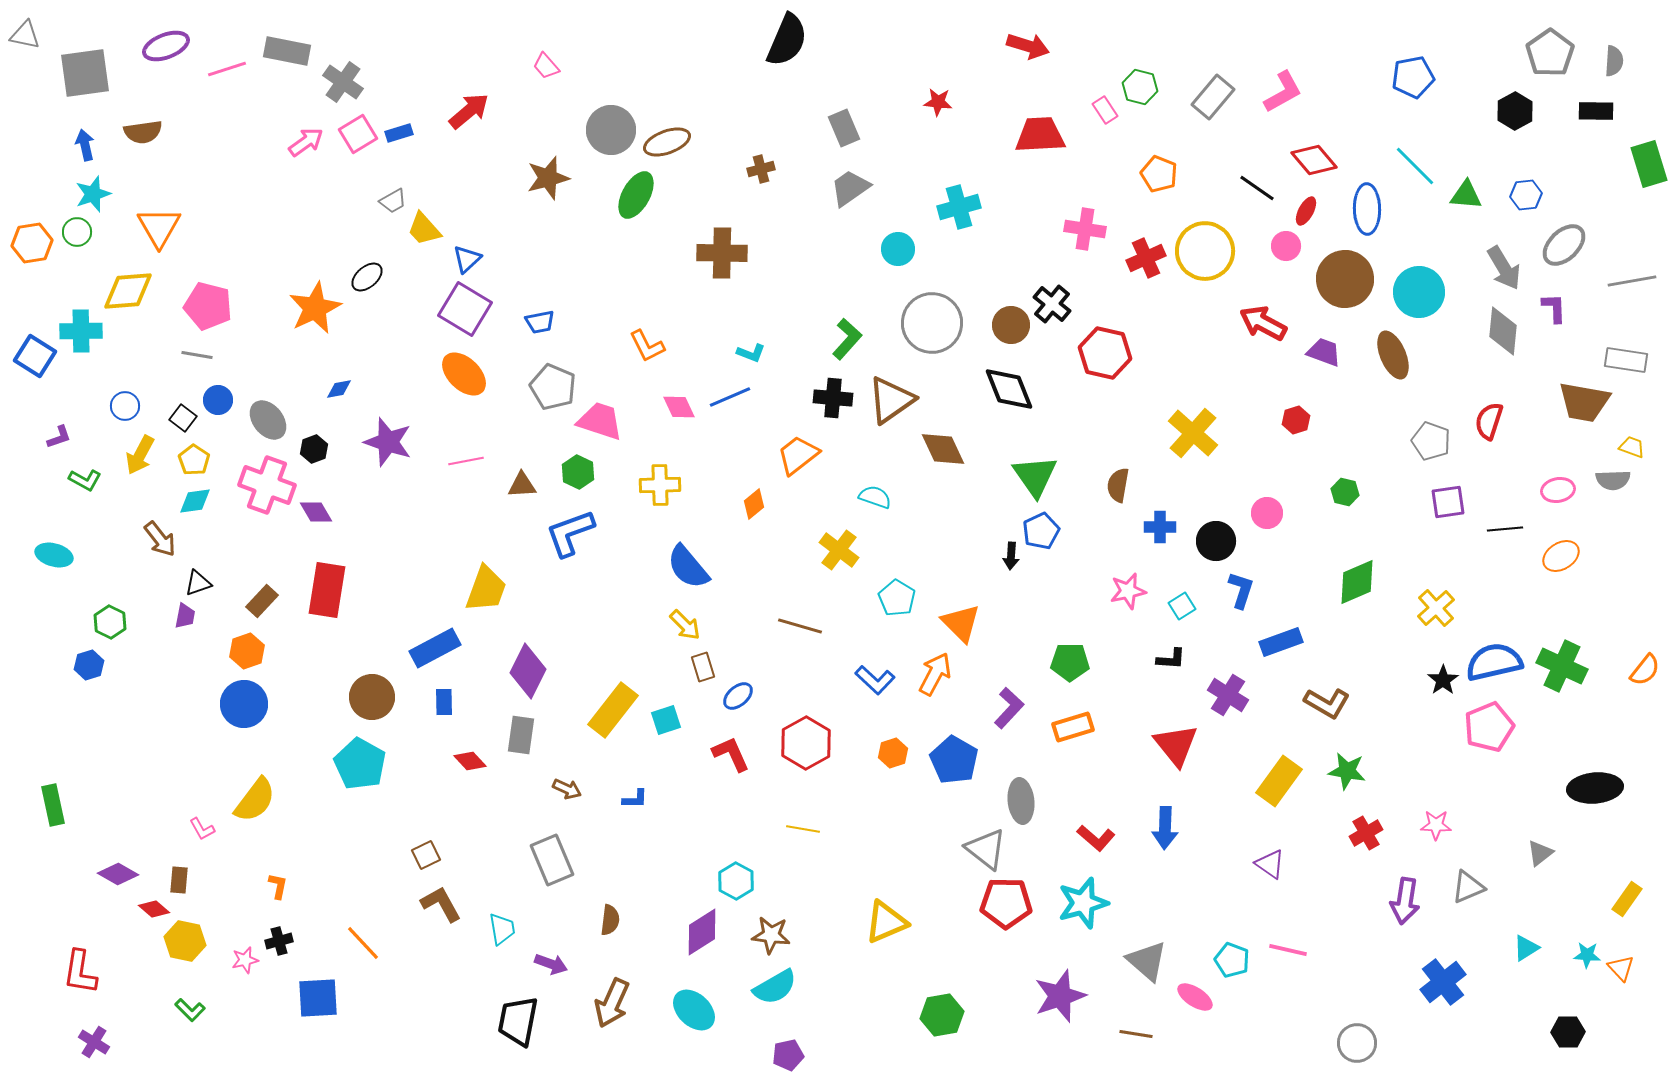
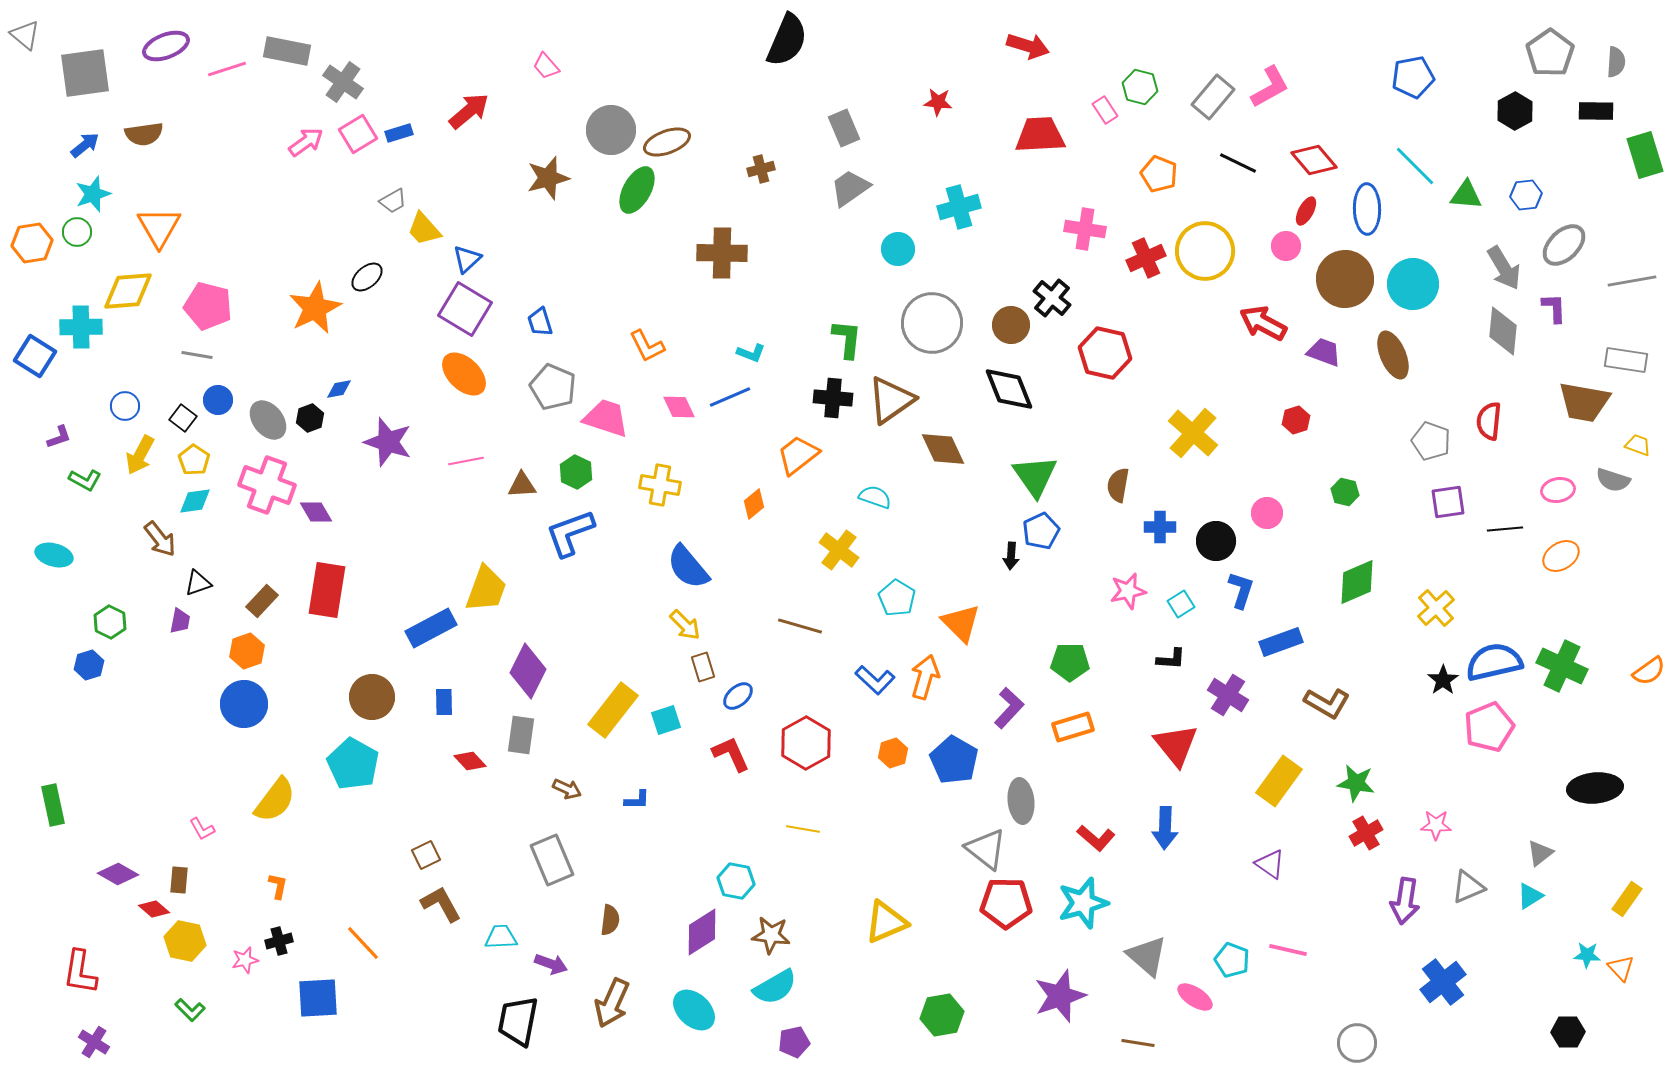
gray triangle at (25, 35): rotated 28 degrees clockwise
gray semicircle at (1614, 61): moved 2 px right, 1 px down
pink L-shape at (1283, 92): moved 13 px left, 5 px up
brown semicircle at (143, 132): moved 1 px right, 2 px down
blue arrow at (85, 145): rotated 64 degrees clockwise
green rectangle at (1649, 164): moved 4 px left, 9 px up
black line at (1257, 188): moved 19 px left, 25 px up; rotated 9 degrees counterclockwise
green ellipse at (636, 195): moved 1 px right, 5 px up
cyan circle at (1419, 292): moved 6 px left, 8 px up
black cross at (1052, 304): moved 6 px up
blue trapezoid at (540, 322): rotated 84 degrees clockwise
cyan cross at (81, 331): moved 4 px up
green L-shape at (847, 339): rotated 36 degrees counterclockwise
pink trapezoid at (600, 421): moved 6 px right, 3 px up
red semicircle at (1489, 421): rotated 12 degrees counterclockwise
yellow trapezoid at (1632, 447): moved 6 px right, 2 px up
black hexagon at (314, 449): moved 4 px left, 31 px up
green hexagon at (578, 472): moved 2 px left
gray semicircle at (1613, 480): rotated 20 degrees clockwise
yellow cross at (660, 485): rotated 12 degrees clockwise
cyan square at (1182, 606): moved 1 px left, 2 px up
purple trapezoid at (185, 616): moved 5 px left, 5 px down
blue rectangle at (435, 648): moved 4 px left, 20 px up
orange semicircle at (1645, 670): moved 4 px right, 1 px down; rotated 16 degrees clockwise
orange arrow at (935, 674): moved 10 px left, 3 px down; rotated 12 degrees counterclockwise
cyan pentagon at (360, 764): moved 7 px left
green star at (1347, 771): moved 9 px right, 12 px down
blue L-shape at (635, 799): moved 2 px right, 1 px down
yellow semicircle at (255, 800): moved 20 px right
cyan hexagon at (736, 881): rotated 18 degrees counterclockwise
cyan trapezoid at (502, 929): moved 1 px left, 8 px down; rotated 84 degrees counterclockwise
cyan triangle at (1526, 948): moved 4 px right, 52 px up
gray triangle at (1147, 961): moved 5 px up
brown line at (1136, 1034): moved 2 px right, 9 px down
purple pentagon at (788, 1055): moved 6 px right, 13 px up
